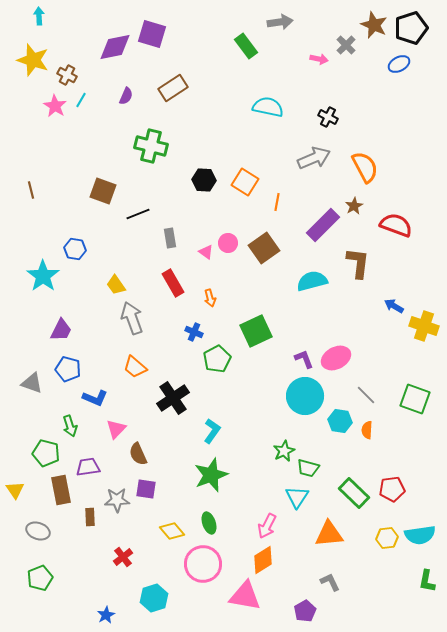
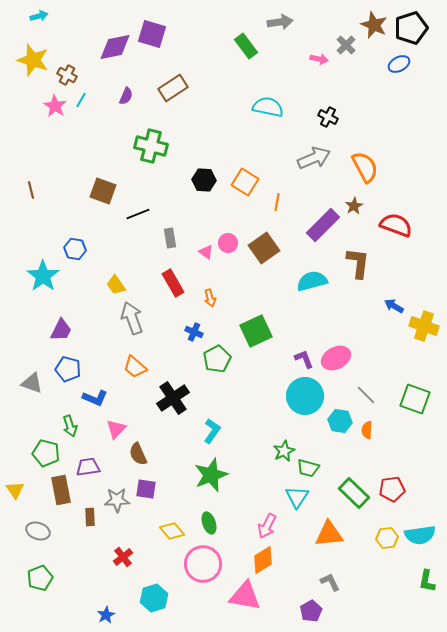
cyan arrow at (39, 16): rotated 78 degrees clockwise
purple pentagon at (305, 611): moved 6 px right
